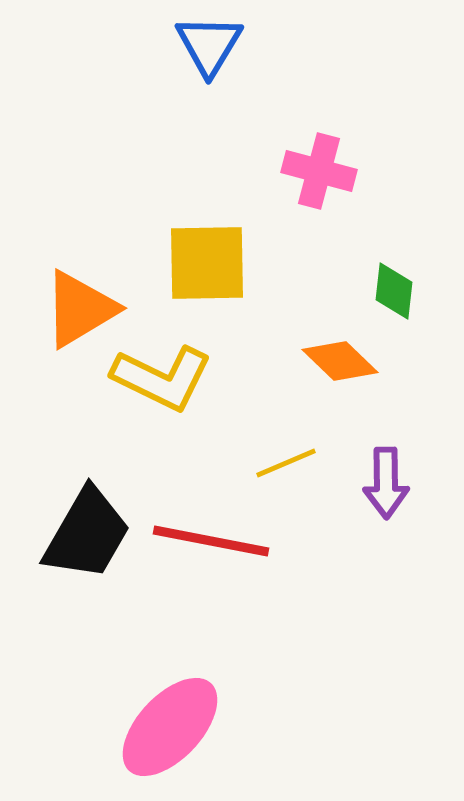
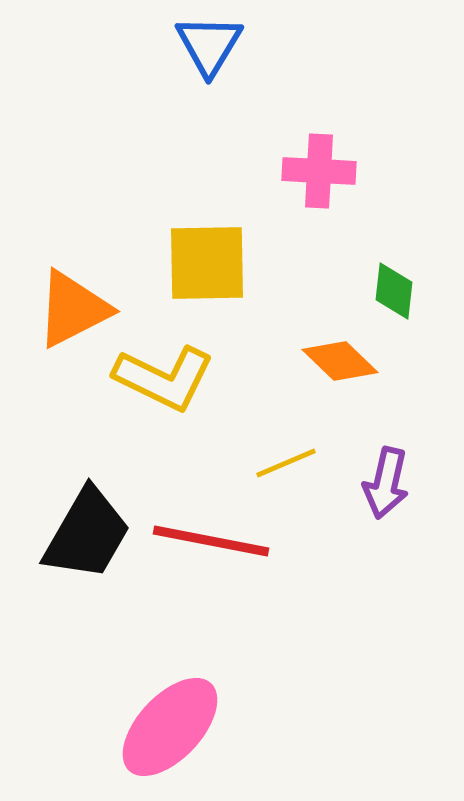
pink cross: rotated 12 degrees counterclockwise
orange triangle: moved 7 px left; rotated 4 degrees clockwise
yellow L-shape: moved 2 px right
purple arrow: rotated 14 degrees clockwise
